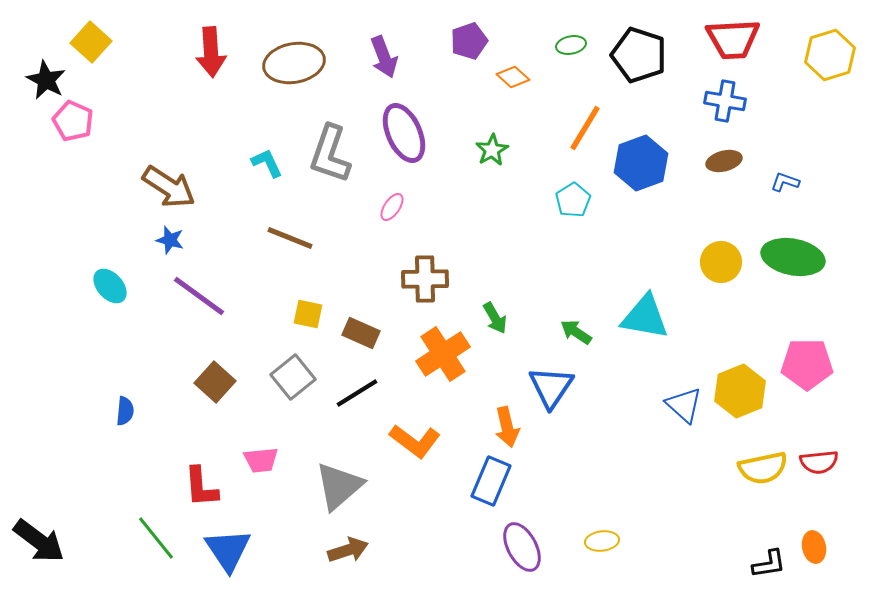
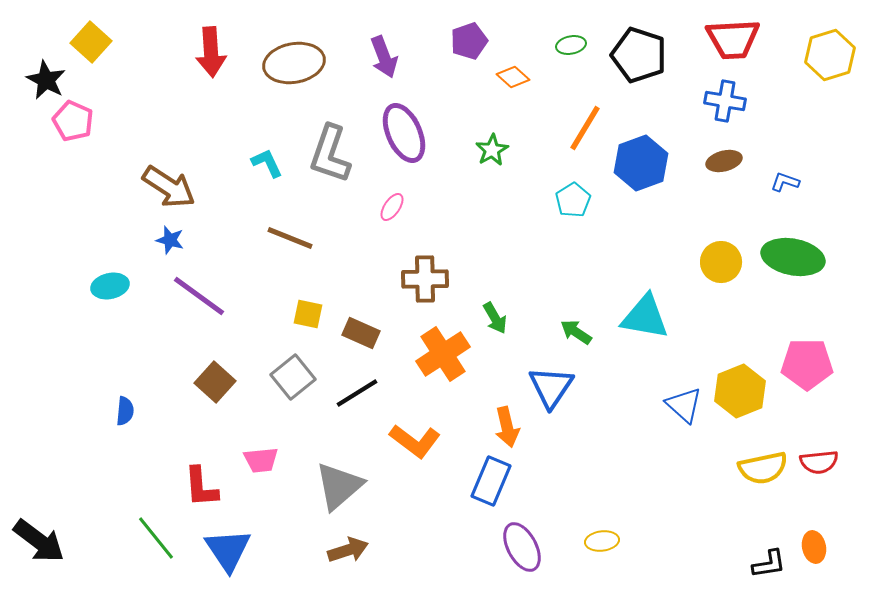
cyan ellipse at (110, 286): rotated 60 degrees counterclockwise
